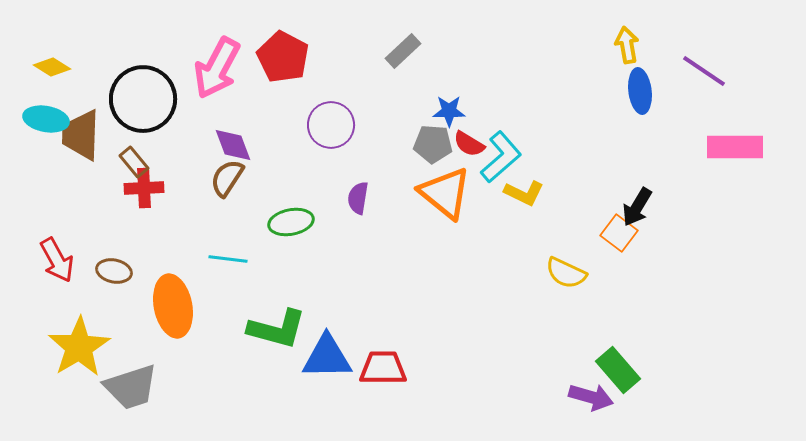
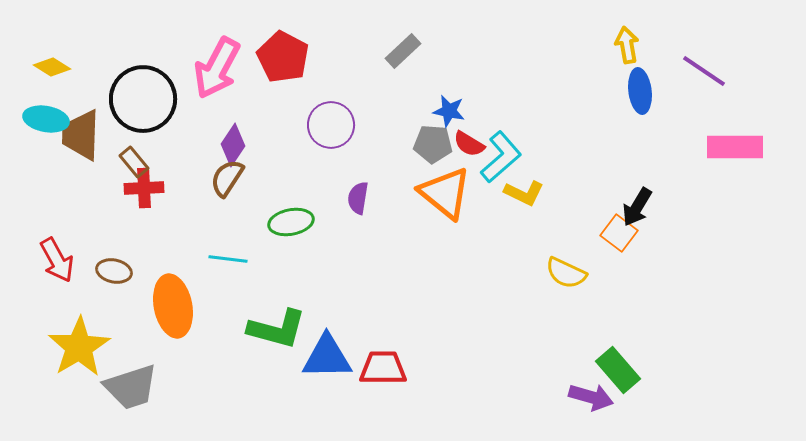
blue star: rotated 12 degrees clockwise
purple diamond: rotated 54 degrees clockwise
